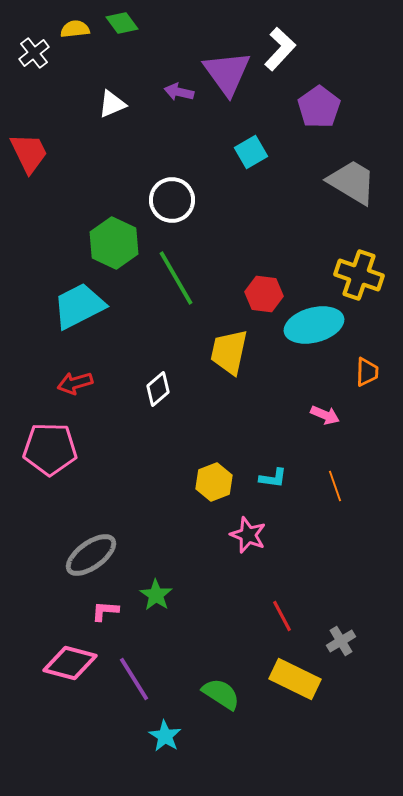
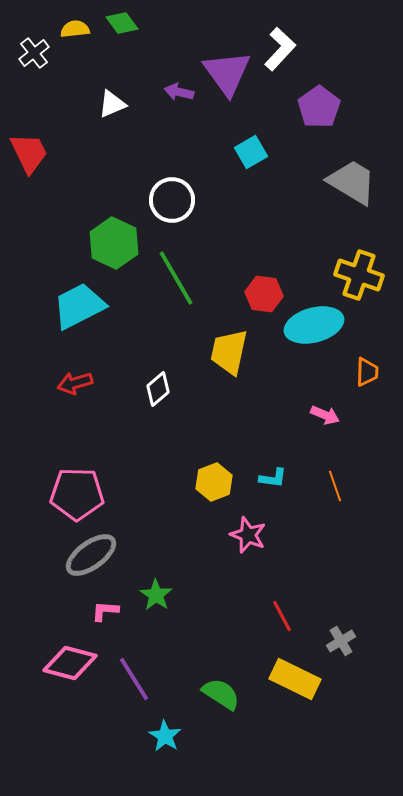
pink pentagon: moved 27 px right, 45 px down
